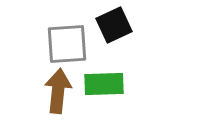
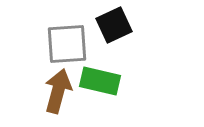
green rectangle: moved 4 px left, 3 px up; rotated 15 degrees clockwise
brown arrow: rotated 9 degrees clockwise
